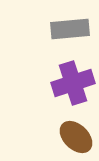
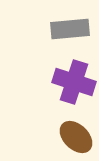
purple cross: moved 1 px right, 1 px up; rotated 36 degrees clockwise
